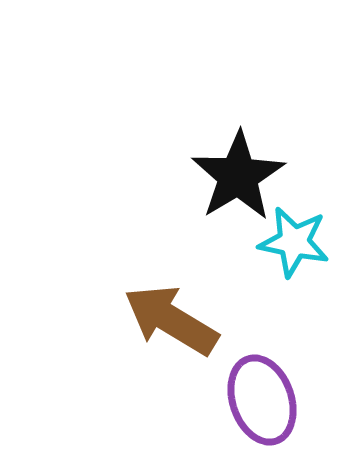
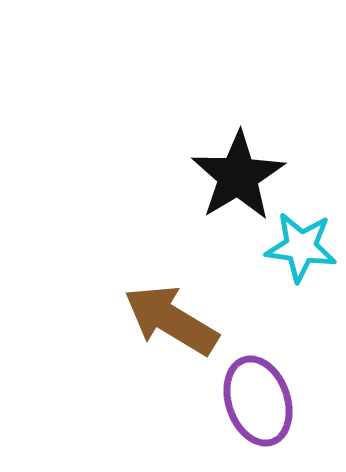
cyan star: moved 7 px right, 5 px down; rotated 4 degrees counterclockwise
purple ellipse: moved 4 px left, 1 px down
